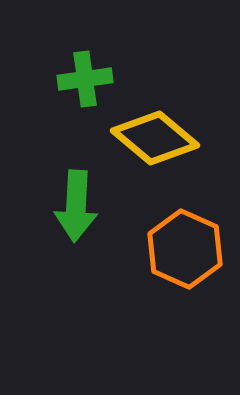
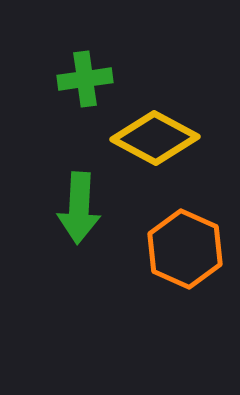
yellow diamond: rotated 12 degrees counterclockwise
green arrow: moved 3 px right, 2 px down
